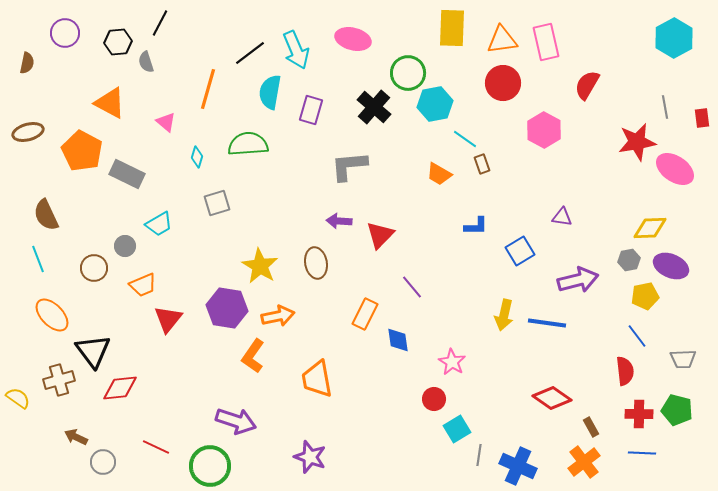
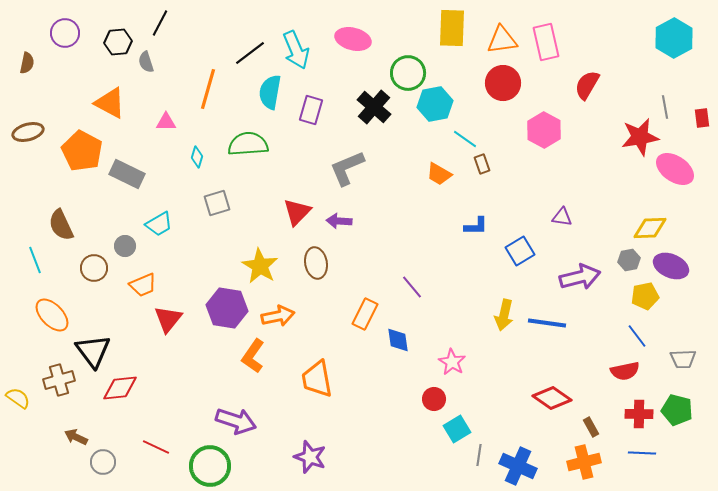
pink triangle at (166, 122): rotated 40 degrees counterclockwise
red star at (637, 142): moved 3 px right, 5 px up
gray L-shape at (349, 166): moved 2 px left, 2 px down; rotated 18 degrees counterclockwise
brown semicircle at (46, 215): moved 15 px right, 10 px down
red triangle at (380, 235): moved 83 px left, 23 px up
cyan line at (38, 259): moved 3 px left, 1 px down
purple arrow at (578, 280): moved 2 px right, 3 px up
red semicircle at (625, 371): rotated 84 degrees clockwise
orange cross at (584, 462): rotated 24 degrees clockwise
